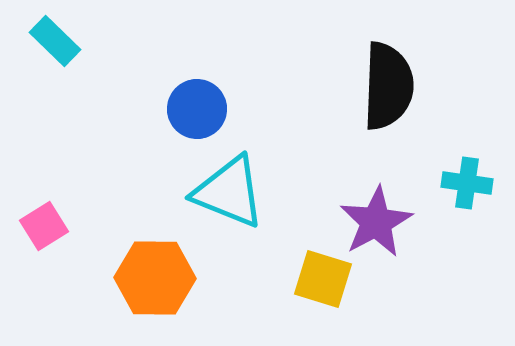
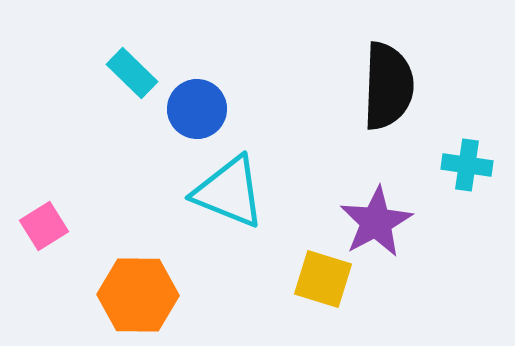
cyan rectangle: moved 77 px right, 32 px down
cyan cross: moved 18 px up
orange hexagon: moved 17 px left, 17 px down
